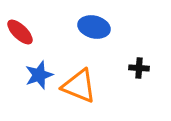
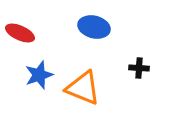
red ellipse: moved 1 px down; rotated 20 degrees counterclockwise
orange triangle: moved 4 px right, 2 px down
